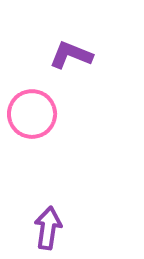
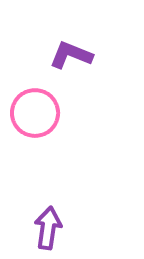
pink circle: moved 3 px right, 1 px up
